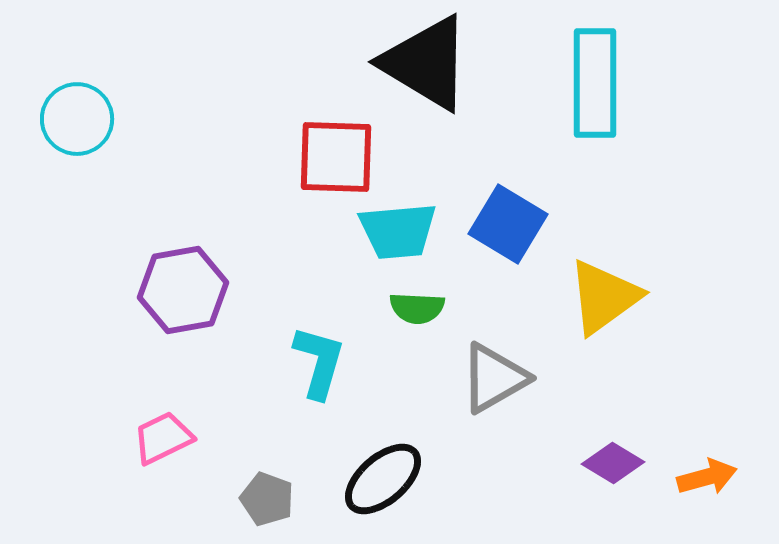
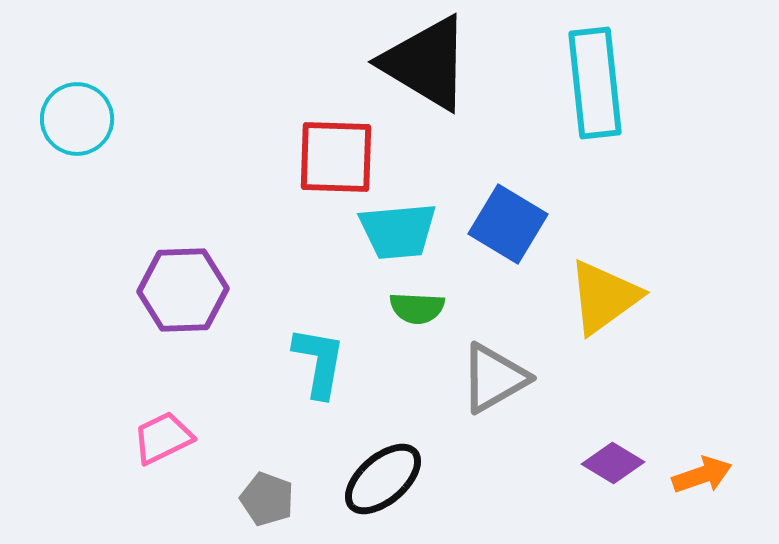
cyan rectangle: rotated 6 degrees counterclockwise
purple hexagon: rotated 8 degrees clockwise
cyan L-shape: rotated 6 degrees counterclockwise
orange arrow: moved 5 px left, 2 px up; rotated 4 degrees counterclockwise
